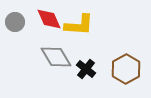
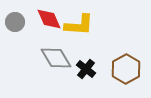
gray diamond: moved 1 px down
